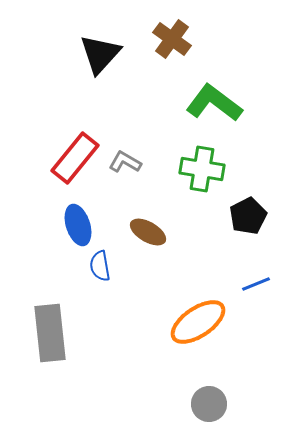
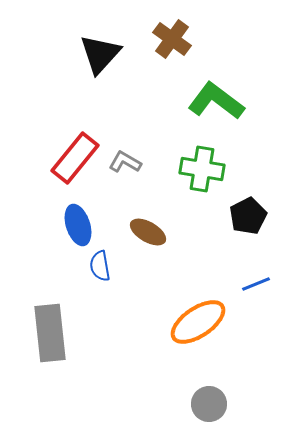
green L-shape: moved 2 px right, 2 px up
